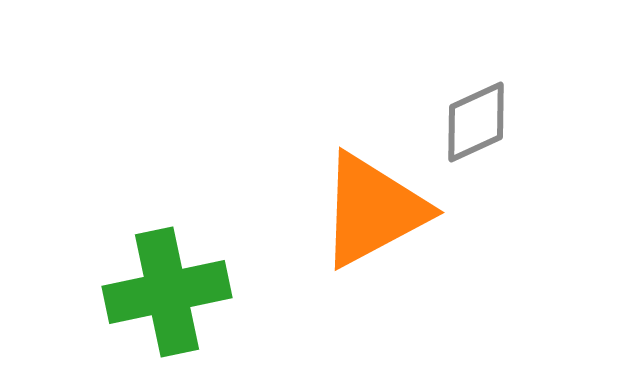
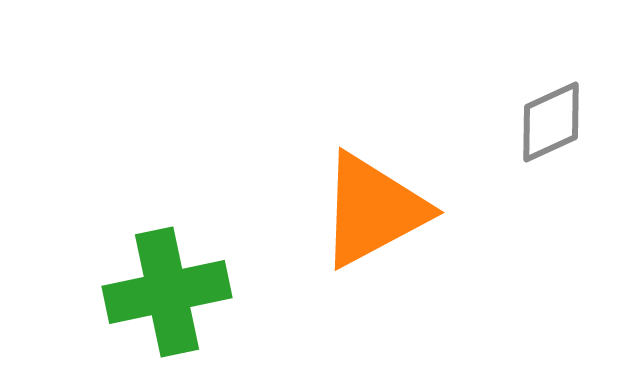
gray diamond: moved 75 px right
